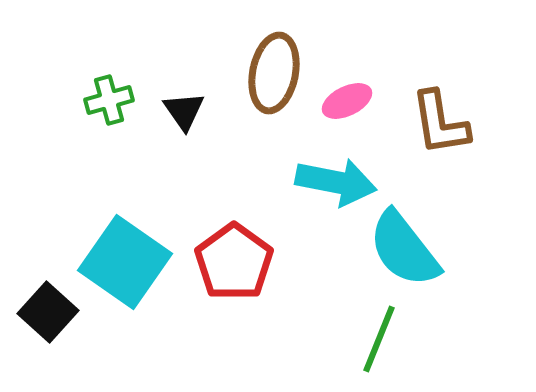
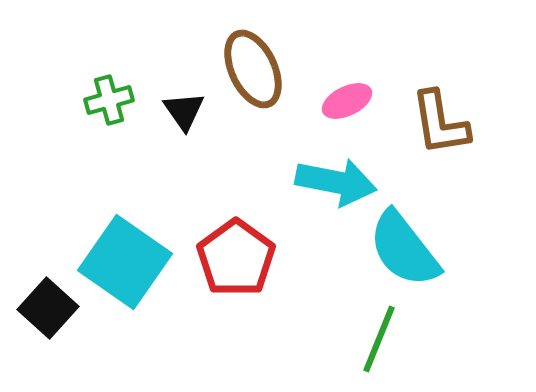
brown ellipse: moved 21 px left, 4 px up; rotated 36 degrees counterclockwise
red pentagon: moved 2 px right, 4 px up
black square: moved 4 px up
